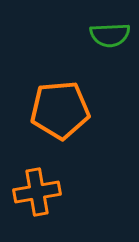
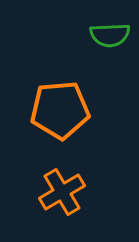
orange cross: moved 25 px right; rotated 21 degrees counterclockwise
